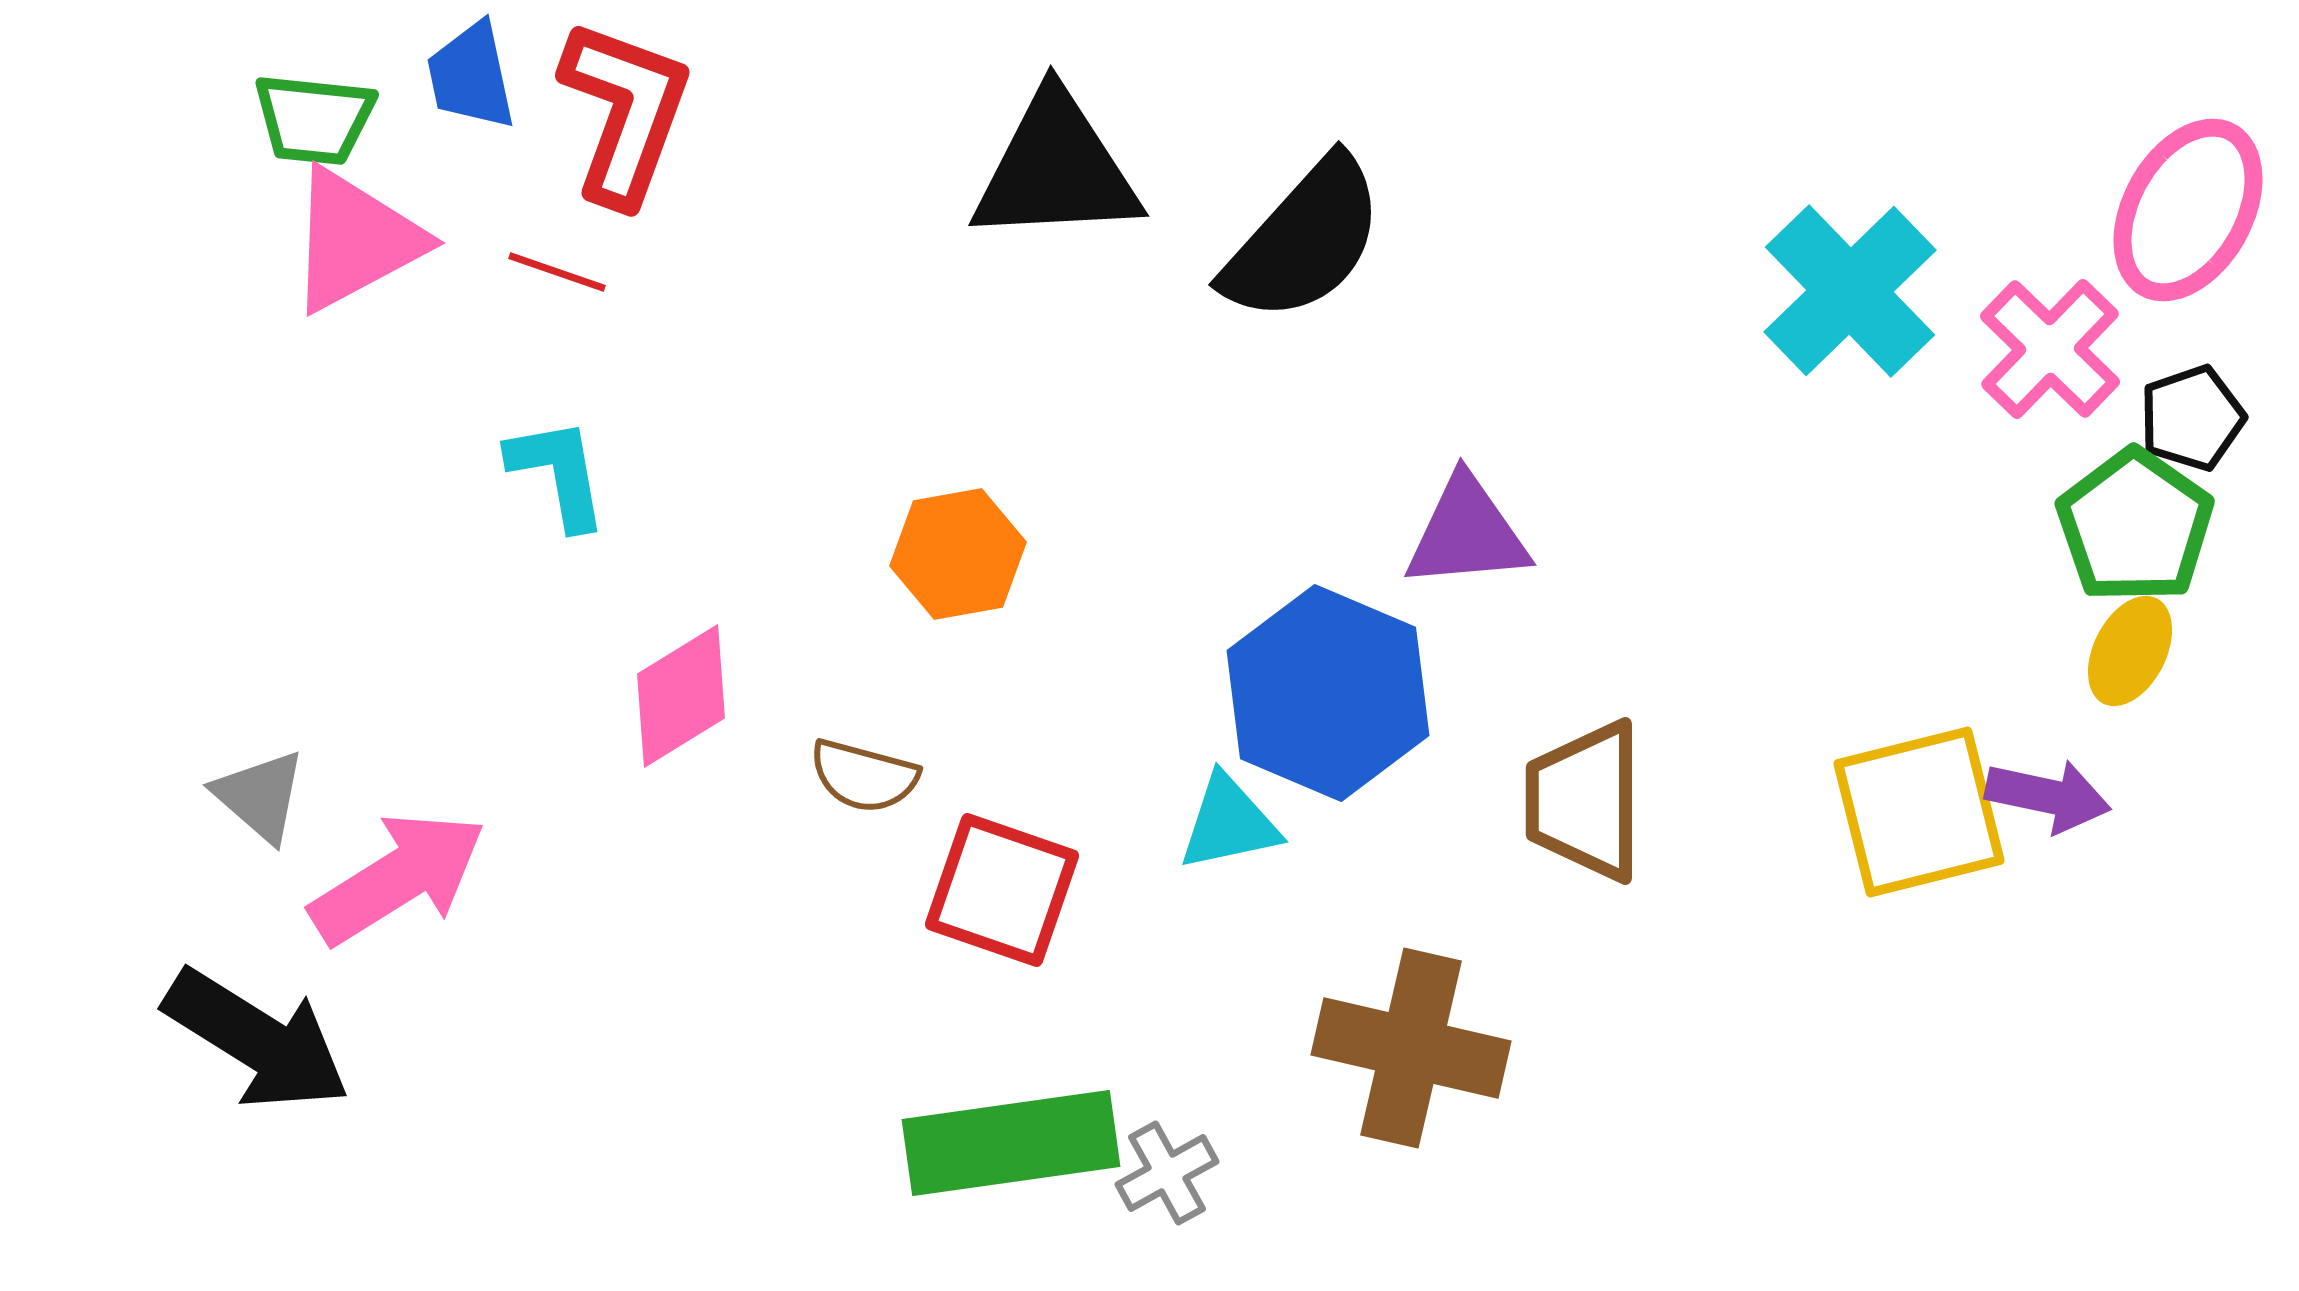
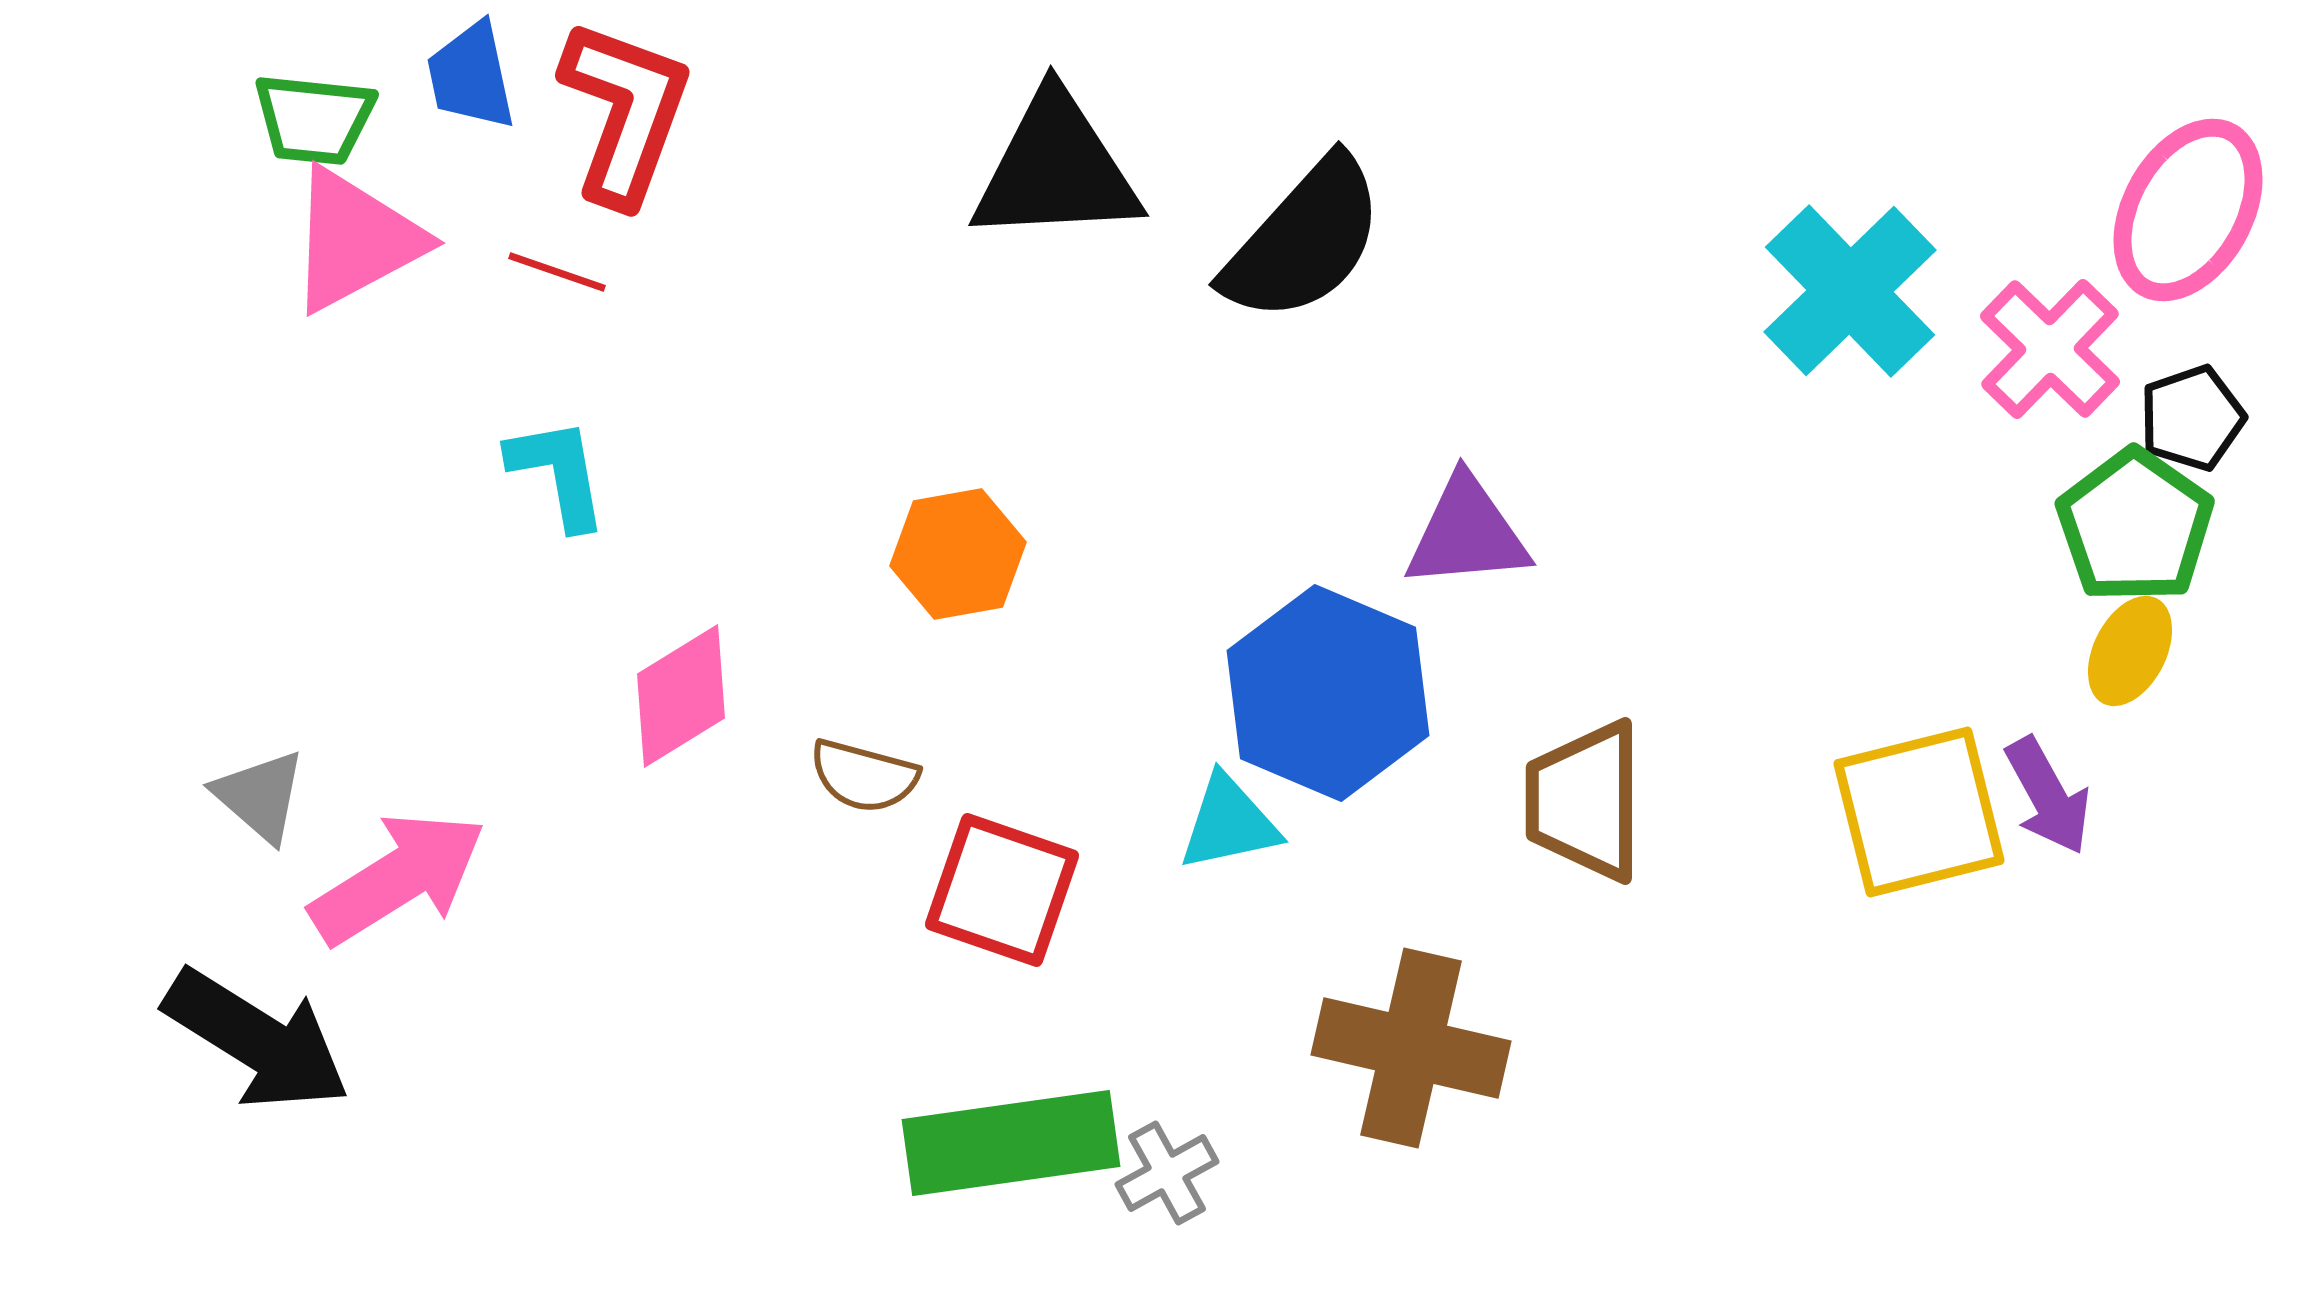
purple arrow: rotated 49 degrees clockwise
